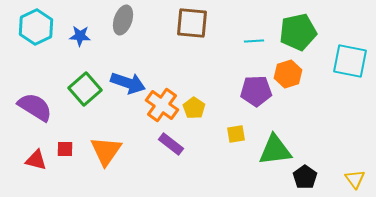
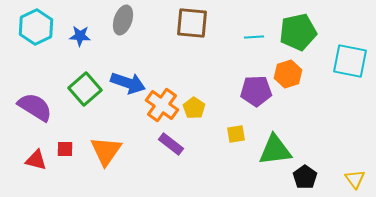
cyan line: moved 4 px up
